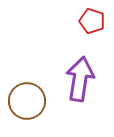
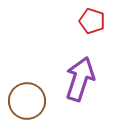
purple arrow: rotated 9 degrees clockwise
